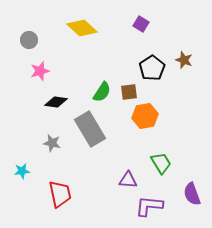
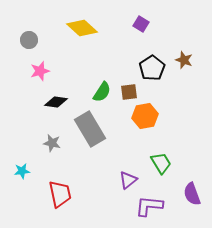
purple triangle: rotated 42 degrees counterclockwise
